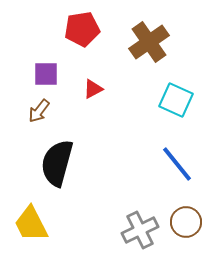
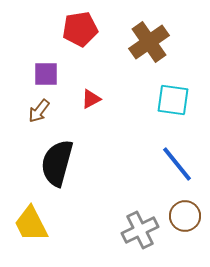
red pentagon: moved 2 px left
red triangle: moved 2 px left, 10 px down
cyan square: moved 3 px left; rotated 16 degrees counterclockwise
brown circle: moved 1 px left, 6 px up
